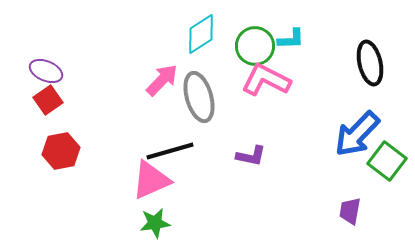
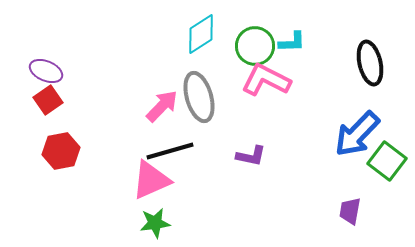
cyan L-shape: moved 1 px right, 3 px down
pink arrow: moved 26 px down
